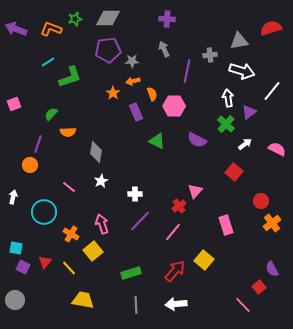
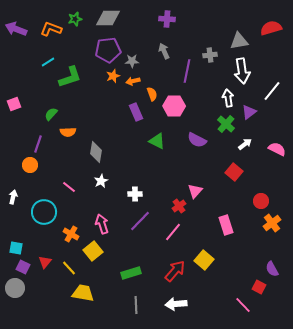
gray arrow at (164, 49): moved 2 px down
white arrow at (242, 71): rotated 65 degrees clockwise
orange star at (113, 93): moved 17 px up; rotated 16 degrees clockwise
red square at (259, 287): rotated 24 degrees counterclockwise
gray circle at (15, 300): moved 12 px up
yellow trapezoid at (83, 300): moved 7 px up
